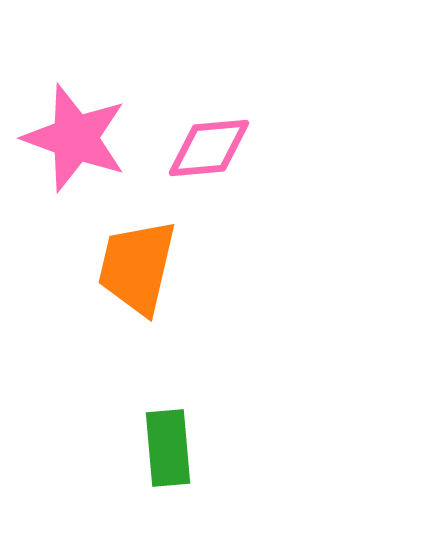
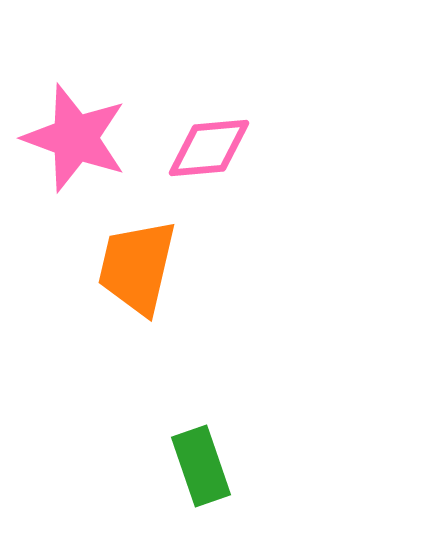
green rectangle: moved 33 px right, 18 px down; rotated 14 degrees counterclockwise
